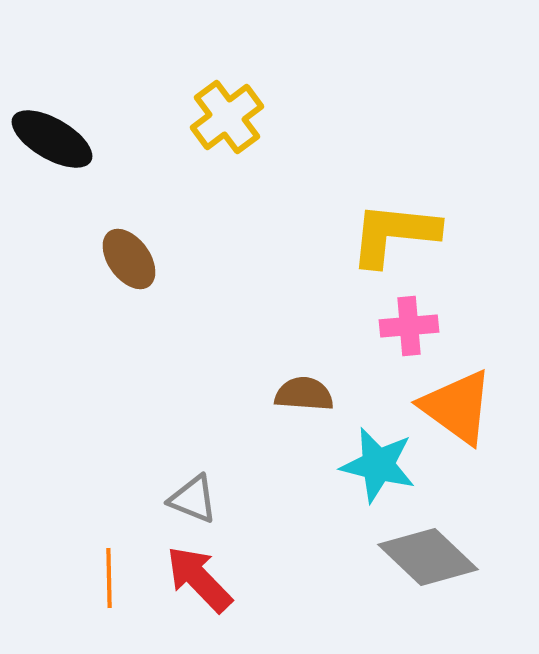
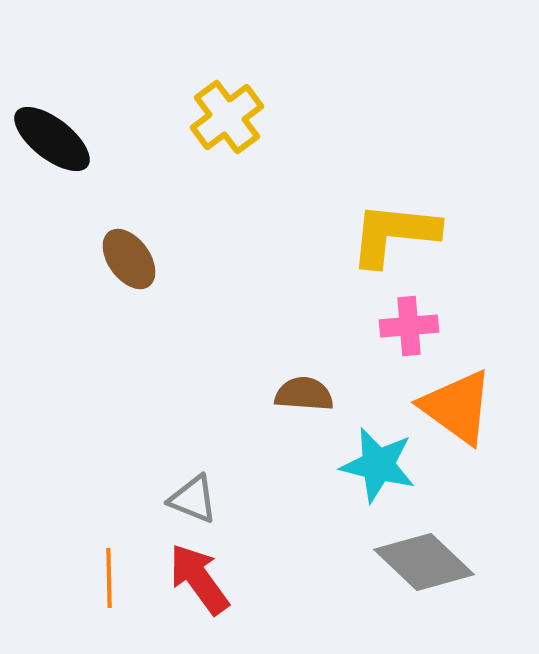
black ellipse: rotated 8 degrees clockwise
gray diamond: moved 4 px left, 5 px down
red arrow: rotated 8 degrees clockwise
